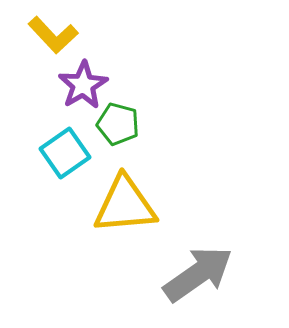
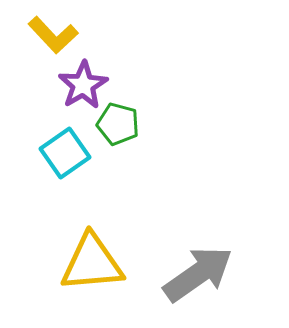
yellow triangle: moved 33 px left, 58 px down
